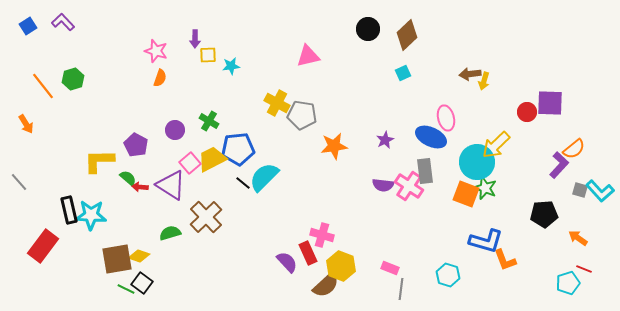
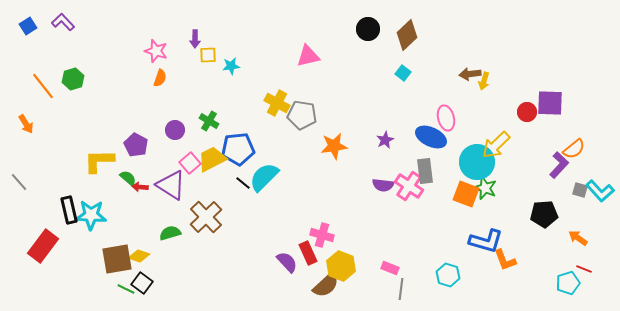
cyan square at (403, 73): rotated 28 degrees counterclockwise
